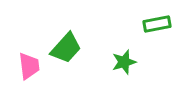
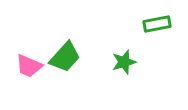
green trapezoid: moved 1 px left, 9 px down
pink trapezoid: rotated 120 degrees clockwise
